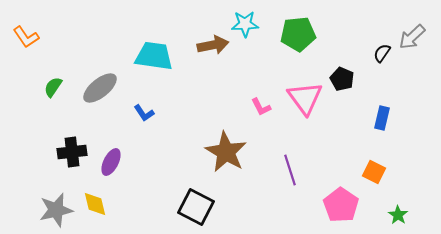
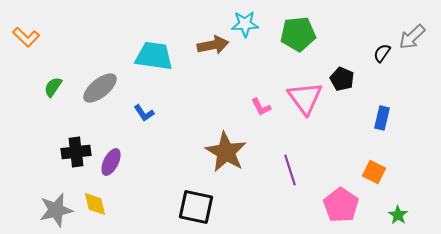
orange L-shape: rotated 12 degrees counterclockwise
black cross: moved 4 px right
black square: rotated 15 degrees counterclockwise
